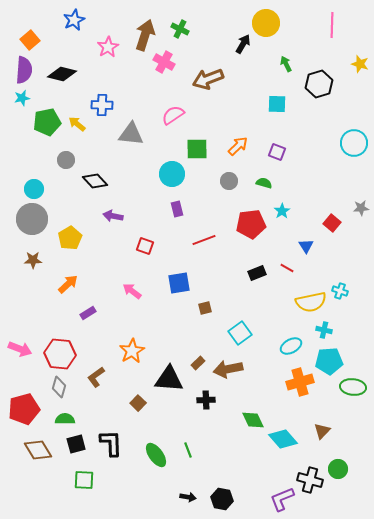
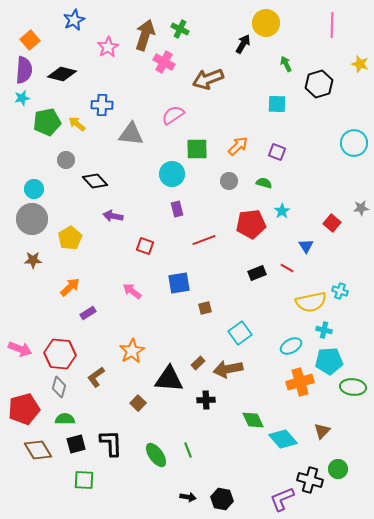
orange arrow at (68, 284): moved 2 px right, 3 px down
